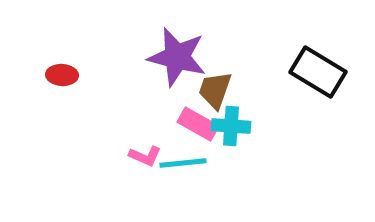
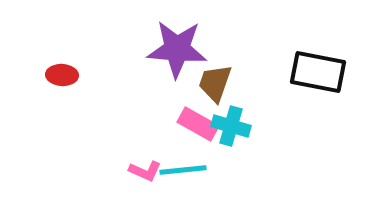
purple star: moved 8 px up; rotated 10 degrees counterclockwise
black rectangle: rotated 20 degrees counterclockwise
brown trapezoid: moved 7 px up
cyan cross: rotated 12 degrees clockwise
pink L-shape: moved 15 px down
cyan line: moved 7 px down
